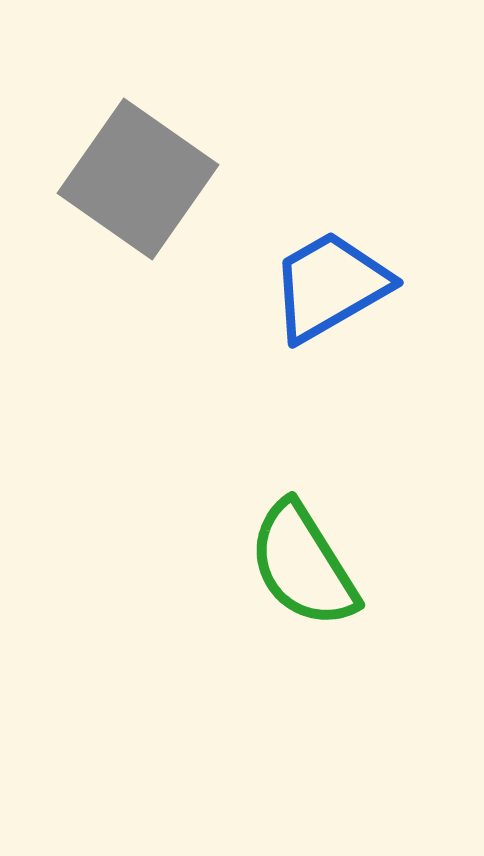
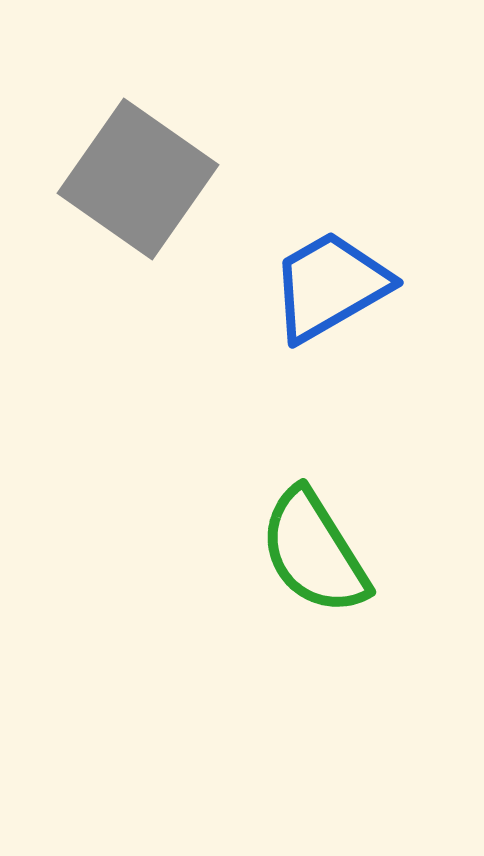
green semicircle: moved 11 px right, 13 px up
